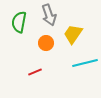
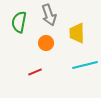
yellow trapezoid: moved 4 px right, 1 px up; rotated 35 degrees counterclockwise
cyan line: moved 2 px down
